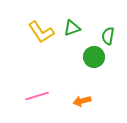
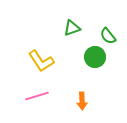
yellow L-shape: moved 29 px down
green semicircle: rotated 48 degrees counterclockwise
green circle: moved 1 px right
orange arrow: rotated 78 degrees counterclockwise
